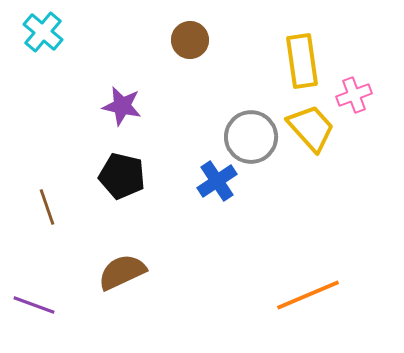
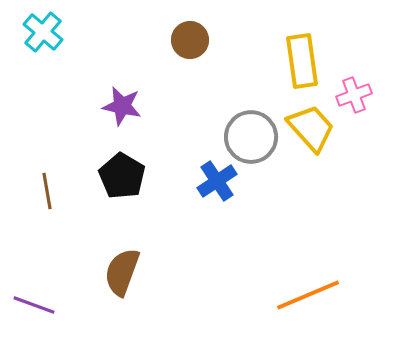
black pentagon: rotated 18 degrees clockwise
brown line: moved 16 px up; rotated 9 degrees clockwise
brown semicircle: rotated 45 degrees counterclockwise
